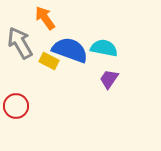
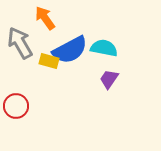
blue semicircle: rotated 132 degrees clockwise
yellow rectangle: rotated 12 degrees counterclockwise
